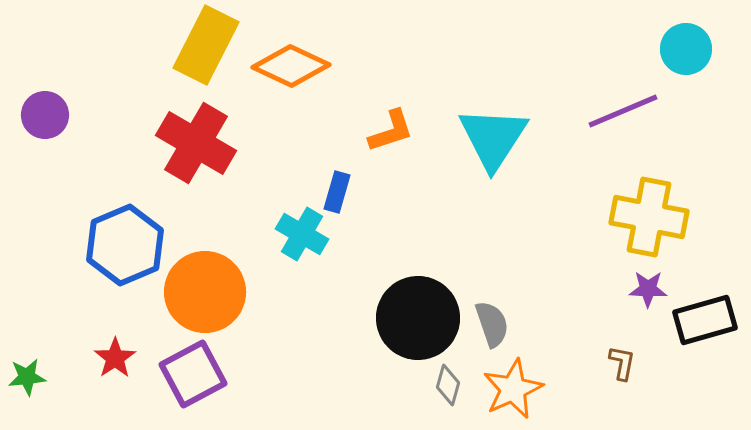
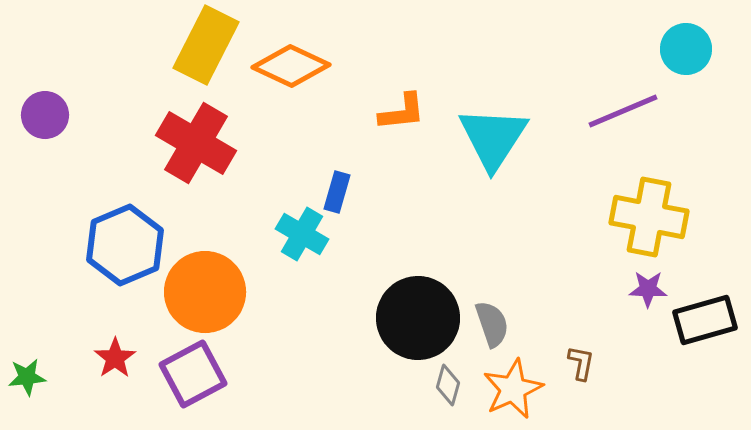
orange L-shape: moved 11 px right, 19 px up; rotated 12 degrees clockwise
brown L-shape: moved 41 px left
